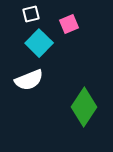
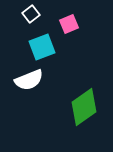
white square: rotated 24 degrees counterclockwise
cyan square: moved 3 px right, 4 px down; rotated 24 degrees clockwise
green diamond: rotated 21 degrees clockwise
